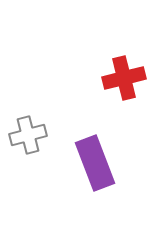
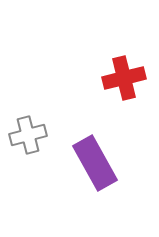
purple rectangle: rotated 8 degrees counterclockwise
